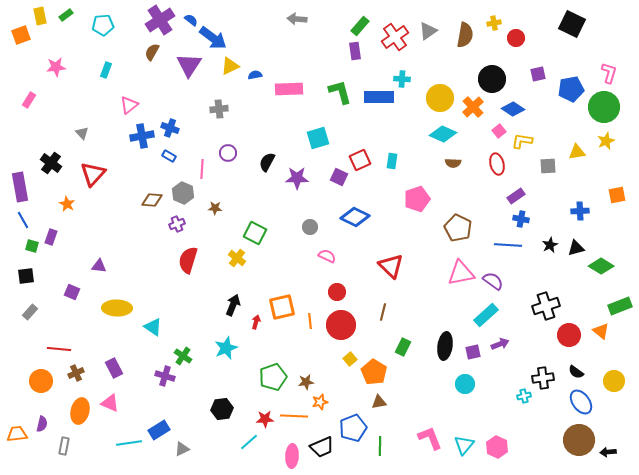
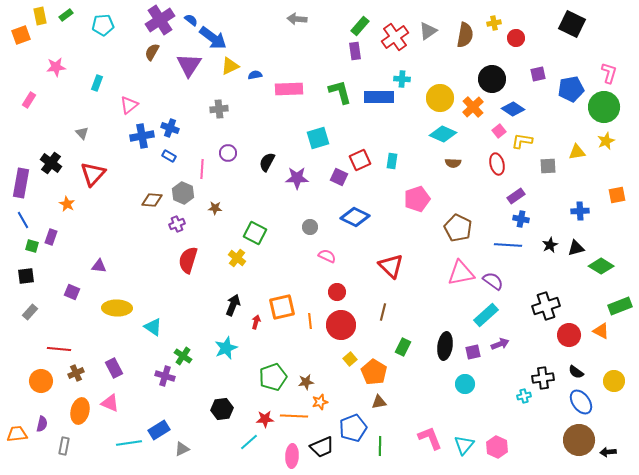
cyan rectangle at (106, 70): moved 9 px left, 13 px down
purple rectangle at (20, 187): moved 1 px right, 4 px up; rotated 20 degrees clockwise
orange triangle at (601, 331): rotated 12 degrees counterclockwise
